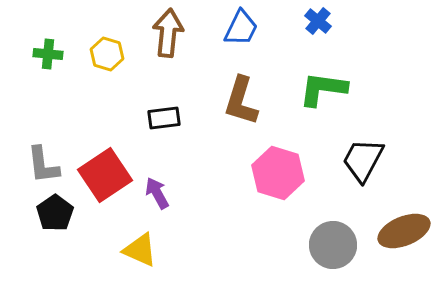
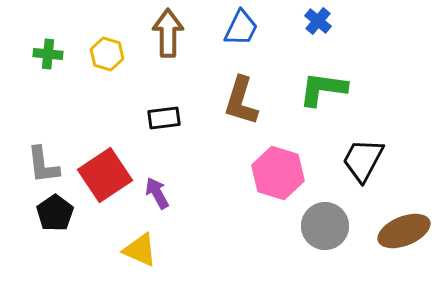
brown arrow: rotated 6 degrees counterclockwise
gray circle: moved 8 px left, 19 px up
